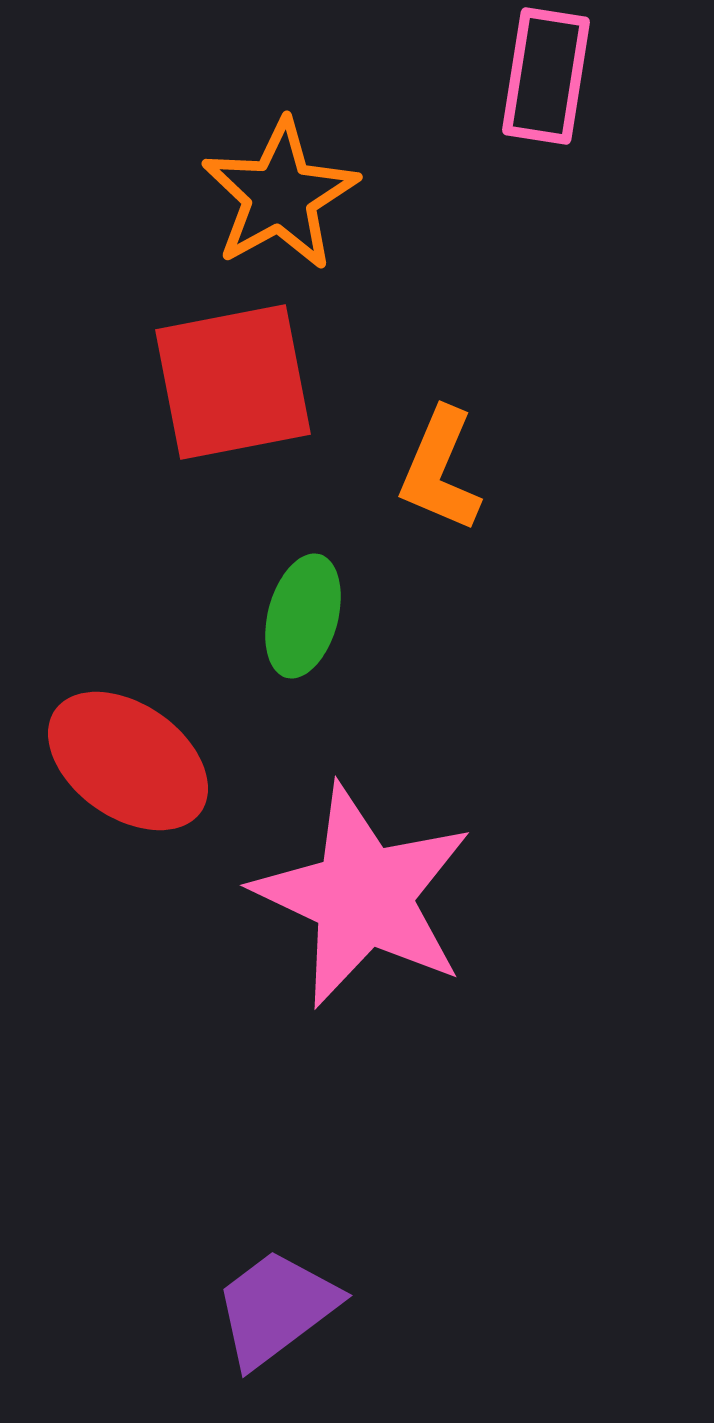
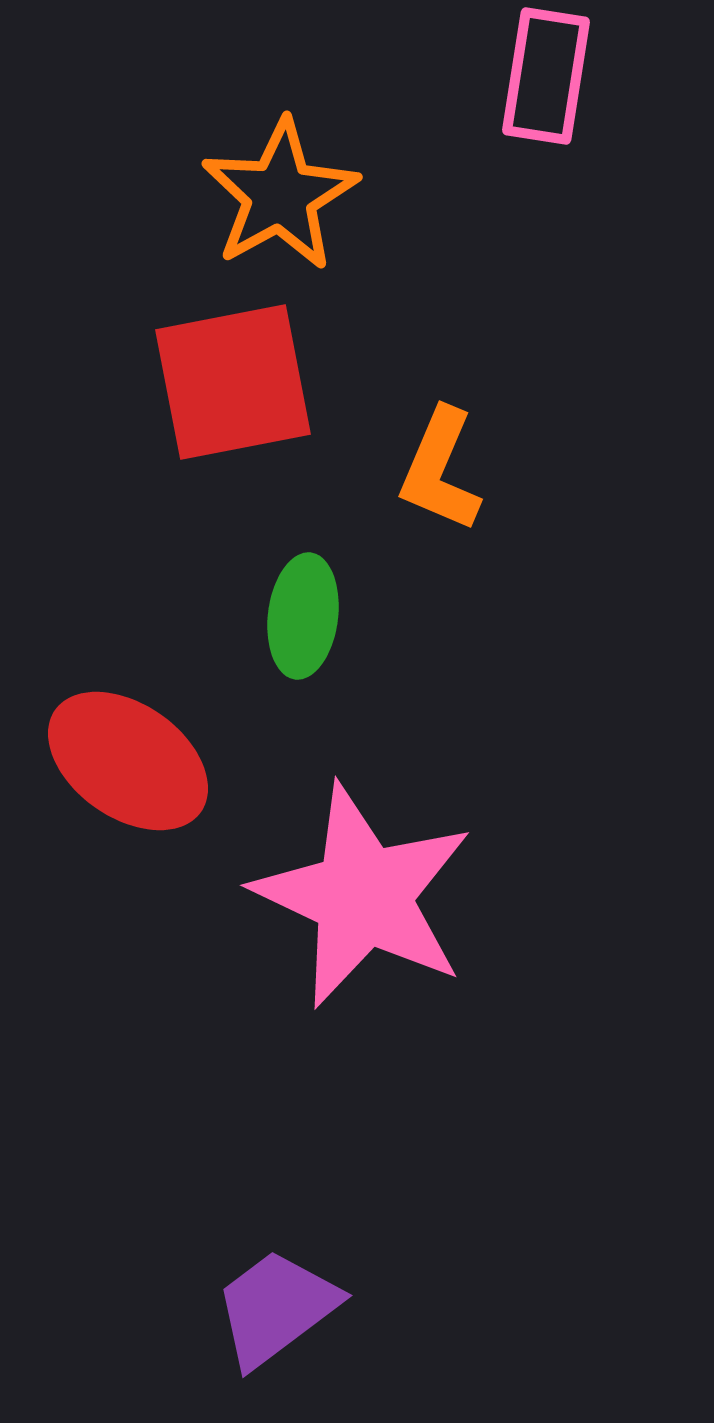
green ellipse: rotated 8 degrees counterclockwise
